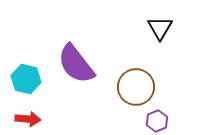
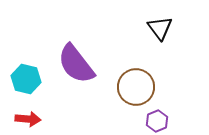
black triangle: rotated 8 degrees counterclockwise
